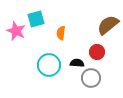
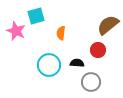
cyan square: moved 3 px up
red circle: moved 1 px right, 2 px up
gray circle: moved 4 px down
